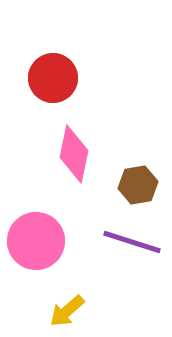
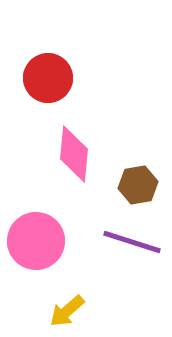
red circle: moved 5 px left
pink diamond: rotated 6 degrees counterclockwise
